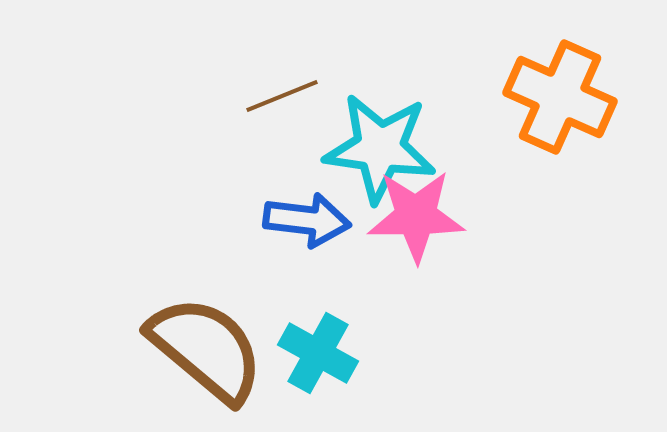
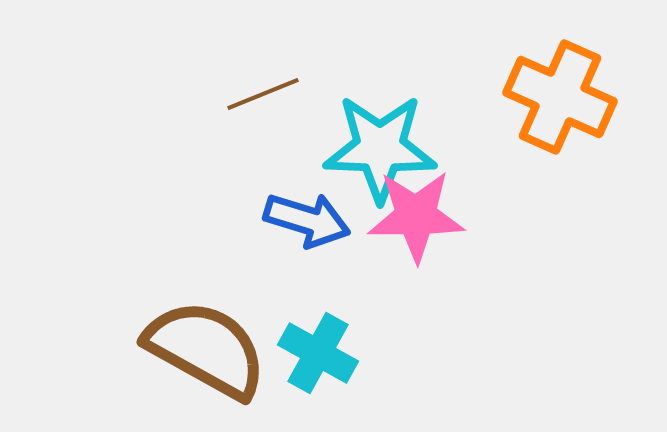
brown line: moved 19 px left, 2 px up
cyan star: rotated 6 degrees counterclockwise
blue arrow: rotated 10 degrees clockwise
brown semicircle: rotated 11 degrees counterclockwise
